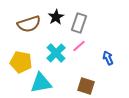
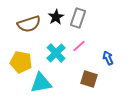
gray rectangle: moved 1 px left, 5 px up
brown square: moved 3 px right, 7 px up
